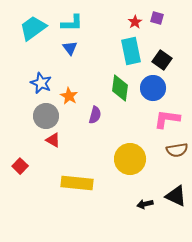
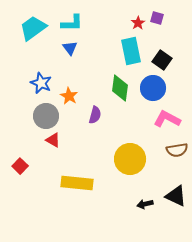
red star: moved 3 px right, 1 px down
pink L-shape: rotated 20 degrees clockwise
